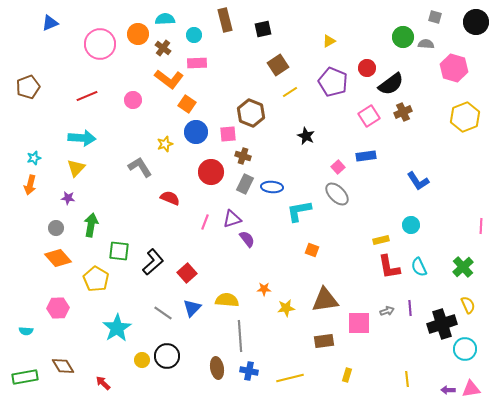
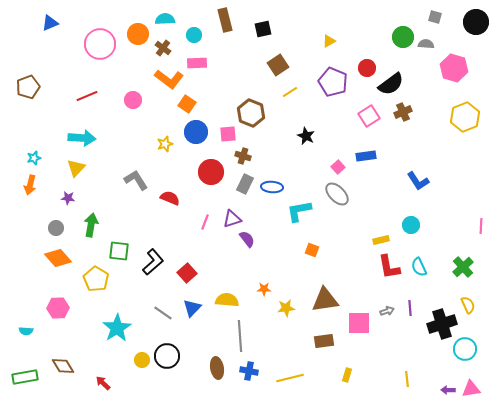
gray L-shape at (140, 167): moved 4 px left, 13 px down
